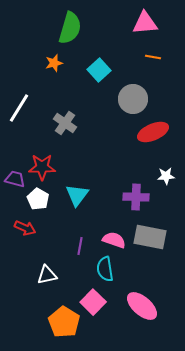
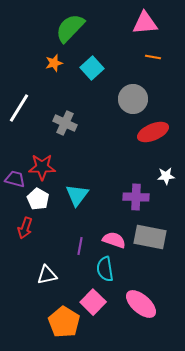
green semicircle: rotated 152 degrees counterclockwise
cyan square: moved 7 px left, 2 px up
gray cross: rotated 10 degrees counterclockwise
red arrow: rotated 85 degrees clockwise
pink ellipse: moved 1 px left, 2 px up
